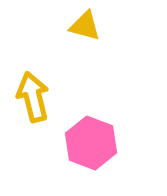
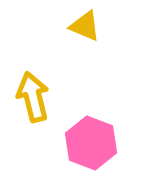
yellow triangle: rotated 8 degrees clockwise
